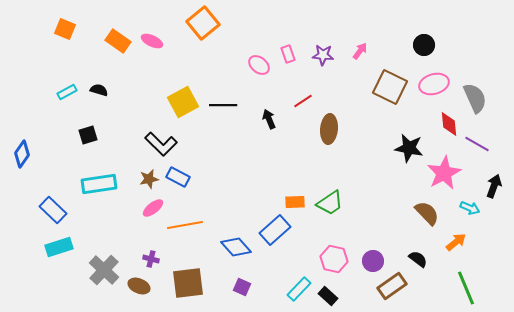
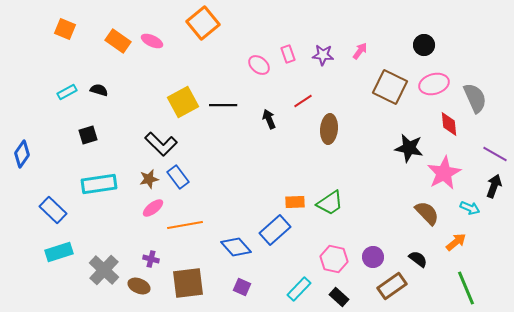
purple line at (477, 144): moved 18 px right, 10 px down
blue rectangle at (178, 177): rotated 25 degrees clockwise
cyan rectangle at (59, 247): moved 5 px down
purple circle at (373, 261): moved 4 px up
black rectangle at (328, 296): moved 11 px right, 1 px down
